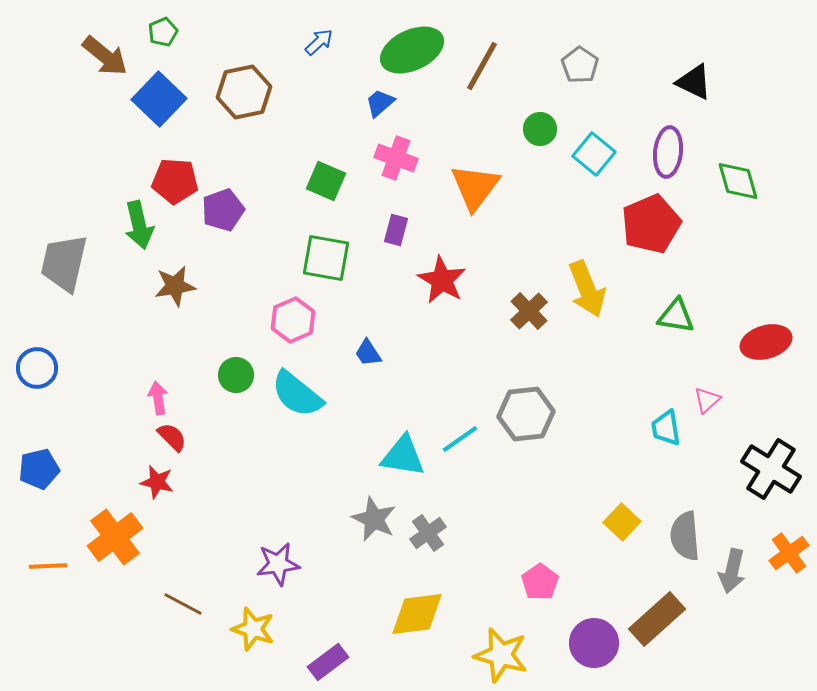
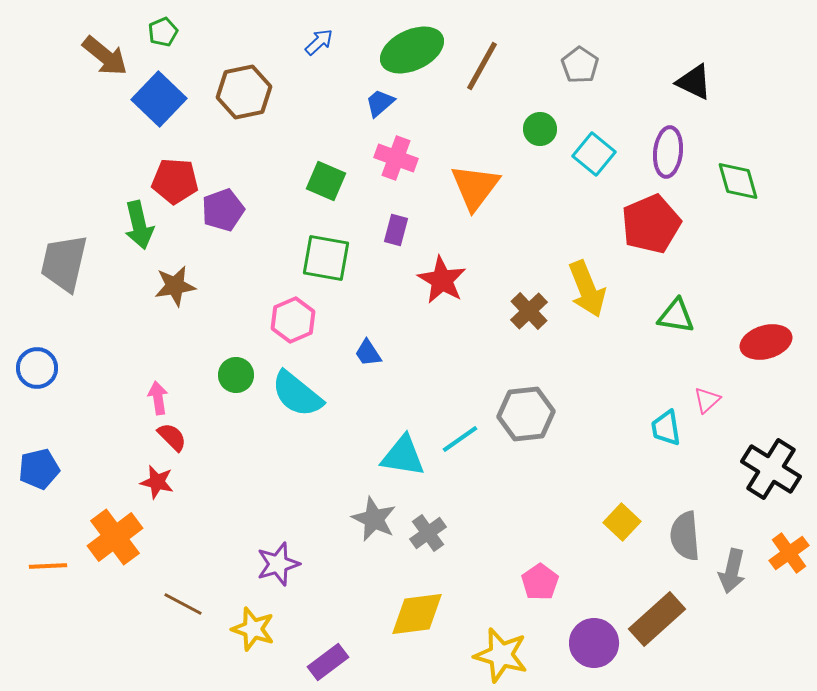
purple star at (278, 564): rotated 9 degrees counterclockwise
